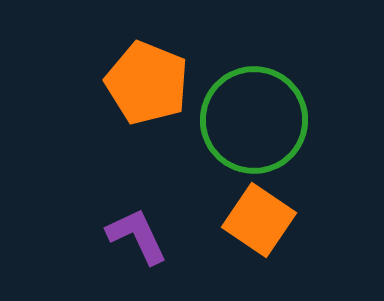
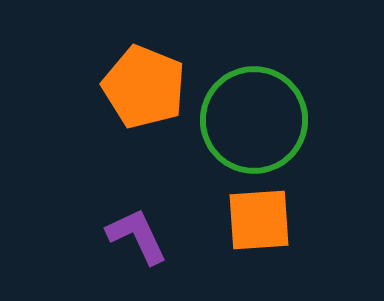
orange pentagon: moved 3 px left, 4 px down
orange square: rotated 38 degrees counterclockwise
